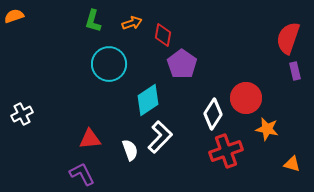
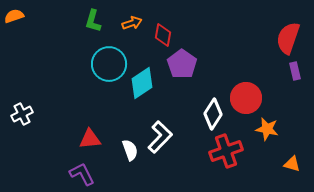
cyan diamond: moved 6 px left, 17 px up
